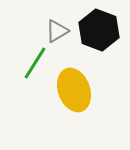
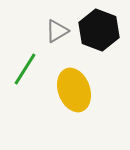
green line: moved 10 px left, 6 px down
